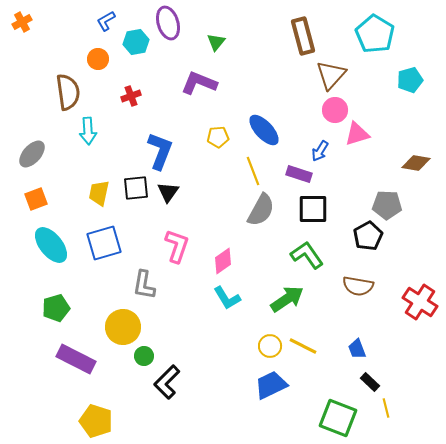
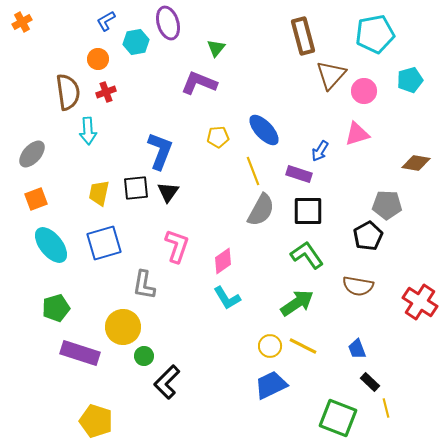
cyan pentagon at (375, 34): rotated 30 degrees clockwise
green triangle at (216, 42): moved 6 px down
red cross at (131, 96): moved 25 px left, 4 px up
pink circle at (335, 110): moved 29 px right, 19 px up
black square at (313, 209): moved 5 px left, 2 px down
green arrow at (287, 299): moved 10 px right, 4 px down
purple rectangle at (76, 359): moved 4 px right, 6 px up; rotated 9 degrees counterclockwise
